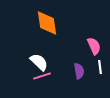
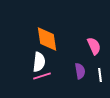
orange diamond: moved 16 px down
white semicircle: rotated 54 degrees clockwise
white line: moved 8 px down
purple semicircle: moved 1 px right
